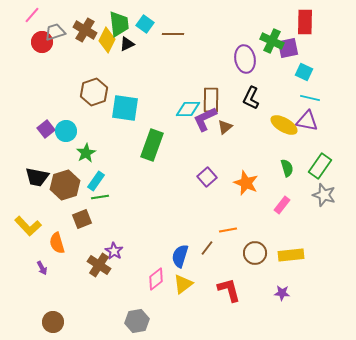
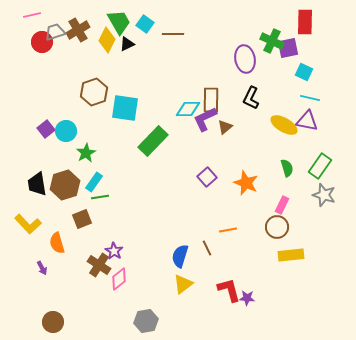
pink line at (32, 15): rotated 36 degrees clockwise
green trapezoid at (119, 24): moved 2 px up; rotated 24 degrees counterclockwise
brown cross at (85, 30): moved 7 px left; rotated 30 degrees clockwise
green rectangle at (152, 145): moved 1 px right, 4 px up; rotated 24 degrees clockwise
black trapezoid at (37, 177): moved 7 px down; rotated 70 degrees clockwise
cyan rectangle at (96, 181): moved 2 px left, 1 px down
pink rectangle at (282, 205): rotated 12 degrees counterclockwise
yellow L-shape at (28, 226): moved 2 px up
brown line at (207, 248): rotated 63 degrees counterclockwise
brown circle at (255, 253): moved 22 px right, 26 px up
pink diamond at (156, 279): moved 37 px left
purple star at (282, 293): moved 35 px left, 5 px down
gray hexagon at (137, 321): moved 9 px right
